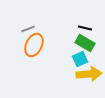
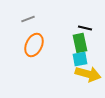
gray line: moved 10 px up
green rectangle: moved 5 px left; rotated 48 degrees clockwise
cyan square: rotated 14 degrees clockwise
yellow arrow: moved 1 px left; rotated 20 degrees clockwise
